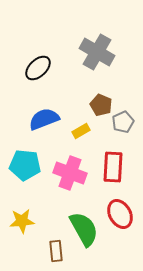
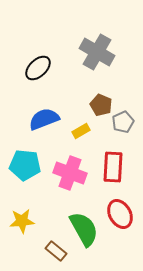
brown rectangle: rotated 45 degrees counterclockwise
